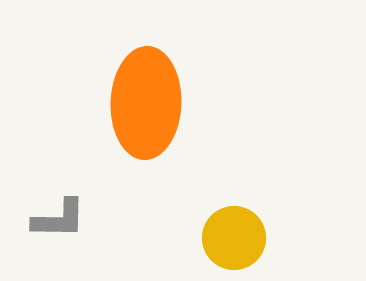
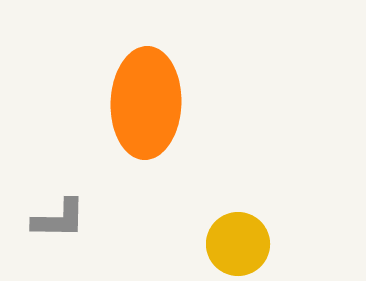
yellow circle: moved 4 px right, 6 px down
